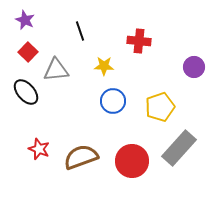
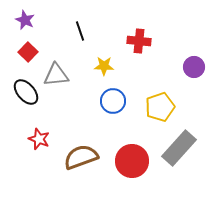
gray triangle: moved 5 px down
red star: moved 10 px up
